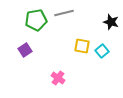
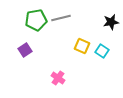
gray line: moved 3 px left, 5 px down
black star: rotated 28 degrees counterclockwise
yellow square: rotated 14 degrees clockwise
cyan square: rotated 16 degrees counterclockwise
